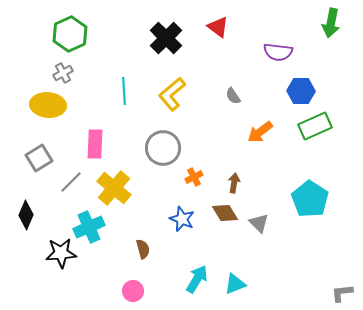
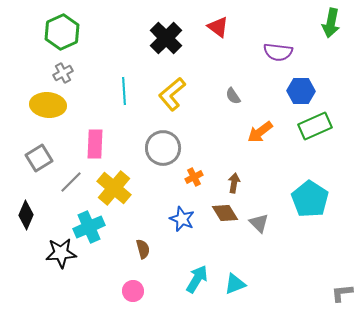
green hexagon: moved 8 px left, 2 px up
